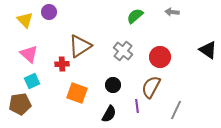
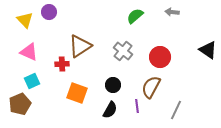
pink triangle: moved 2 px up; rotated 18 degrees counterclockwise
brown pentagon: rotated 15 degrees counterclockwise
black semicircle: moved 1 px right, 4 px up
